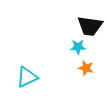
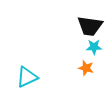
cyan star: moved 16 px right
